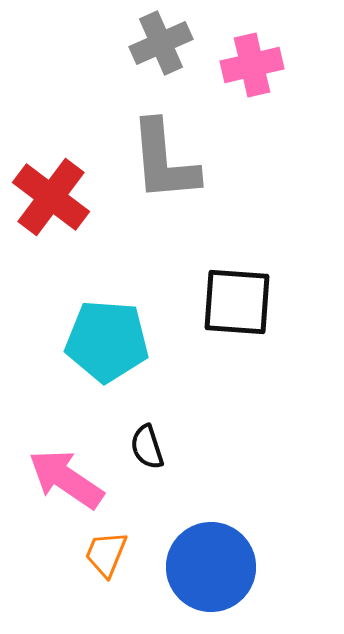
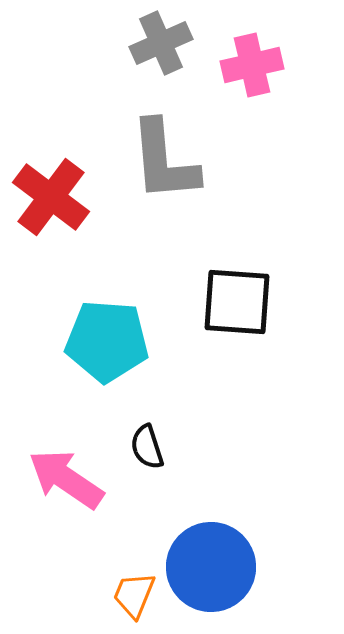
orange trapezoid: moved 28 px right, 41 px down
